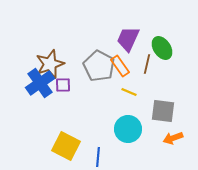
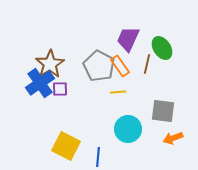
brown star: rotated 12 degrees counterclockwise
purple square: moved 3 px left, 4 px down
yellow line: moved 11 px left; rotated 28 degrees counterclockwise
